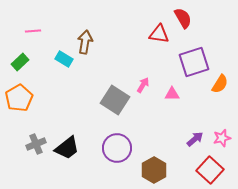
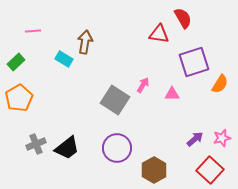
green rectangle: moved 4 px left
